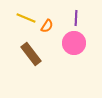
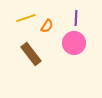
yellow line: rotated 42 degrees counterclockwise
